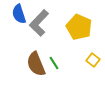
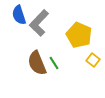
blue semicircle: moved 1 px down
yellow pentagon: moved 8 px down
brown semicircle: moved 1 px right, 1 px up
